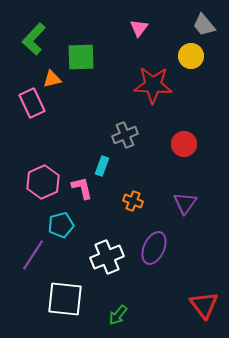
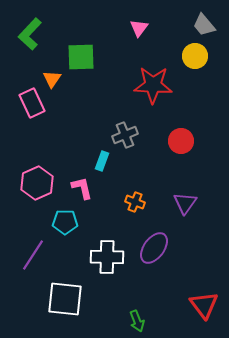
green L-shape: moved 4 px left, 5 px up
yellow circle: moved 4 px right
orange triangle: rotated 42 degrees counterclockwise
red circle: moved 3 px left, 3 px up
cyan rectangle: moved 5 px up
pink hexagon: moved 6 px left, 1 px down
orange cross: moved 2 px right, 1 px down
cyan pentagon: moved 4 px right, 3 px up; rotated 15 degrees clockwise
purple ellipse: rotated 12 degrees clockwise
white cross: rotated 24 degrees clockwise
green arrow: moved 19 px right, 6 px down; rotated 60 degrees counterclockwise
